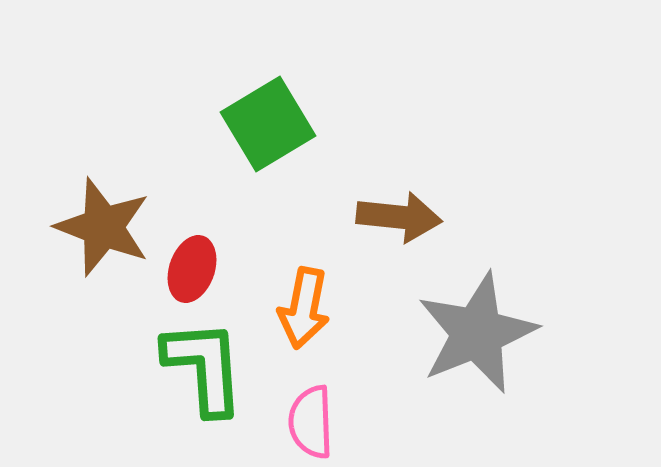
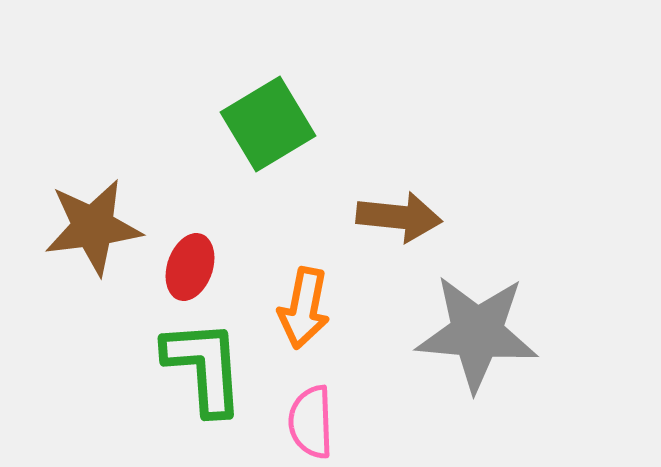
brown star: moved 10 px left; rotated 28 degrees counterclockwise
red ellipse: moved 2 px left, 2 px up
gray star: rotated 27 degrees clockwise
